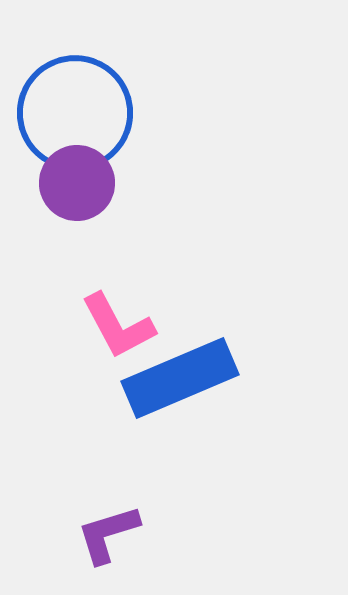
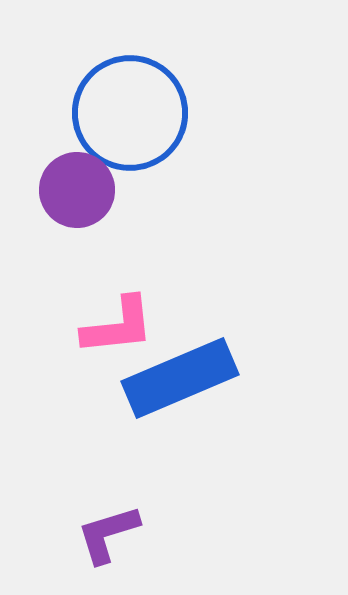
blue circle: moved 55 px right
purple circle: moved 7 px down
pink L-shape: rotated 68 degrees counterclockwise
